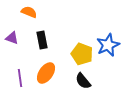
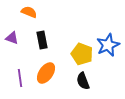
black semicircle: rotated 18 degrees clockwise
